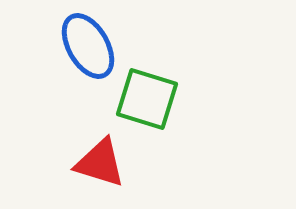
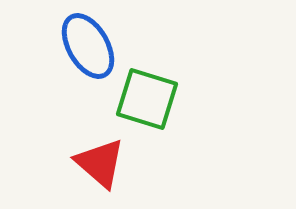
red triangle: rotated 24 degrees clockwise
